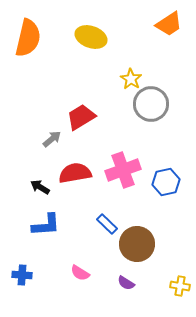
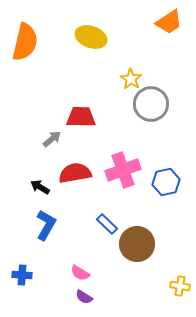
orange trapezoid: moved 2 px up
orange semicircle: moved 3 px left, 4 px down
red trapezoid: rotated 32 degrees clockwise
blue L-shape: rotated 56 degrees counterclockwise
purple semicircle: moved 42 px left, 14 px down
